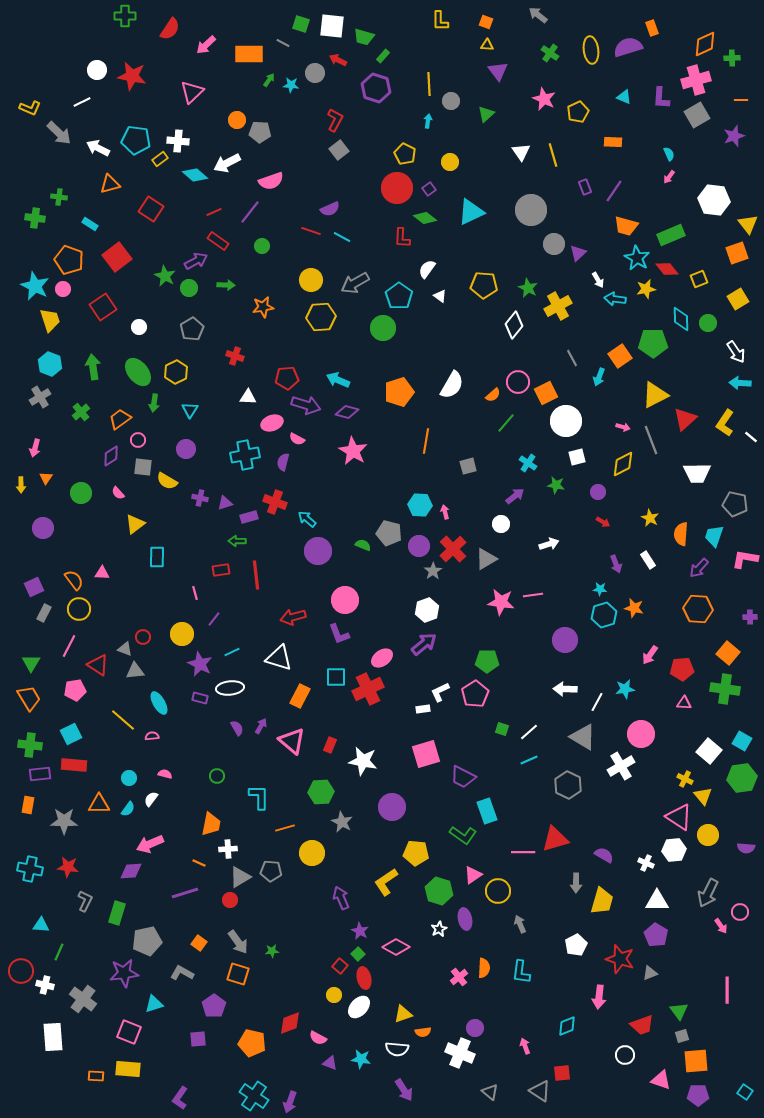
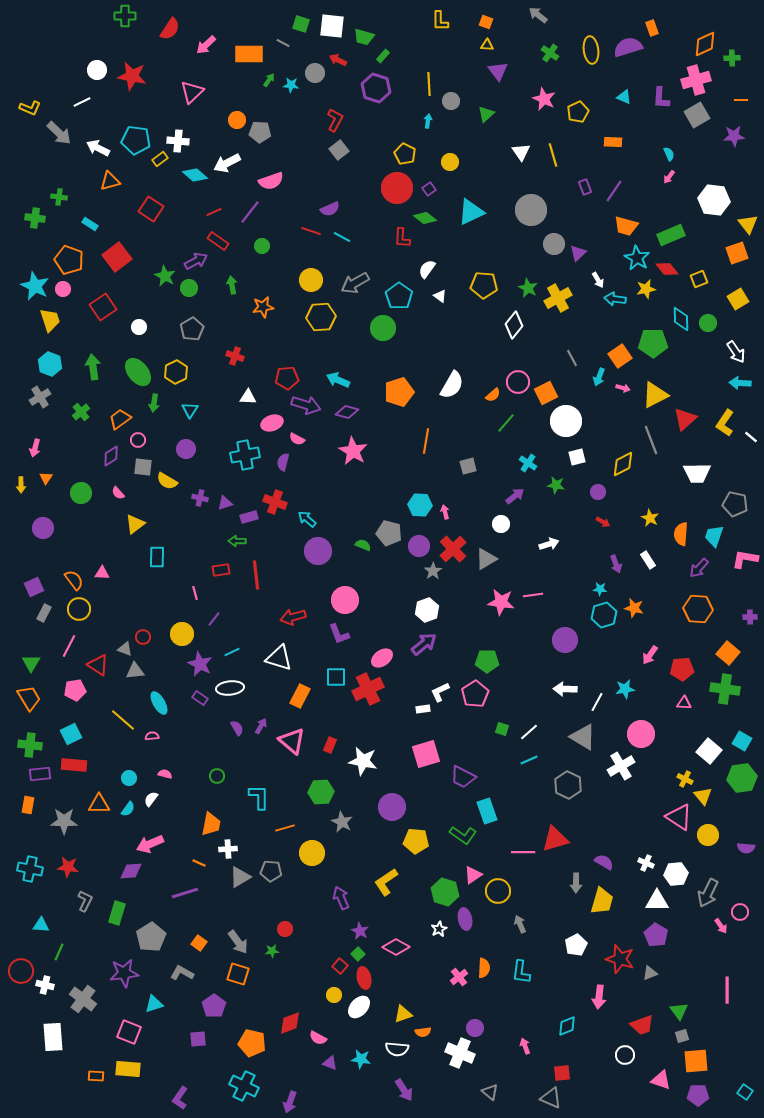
purple star at (734, 136): rotated 15 degrees clockwise
orange triangle at (110, 184): moved 3 px up
green arrow at (226, 285): moved 6 px right; rotated 102 degrees counterclockwise
yellow cross at (558, 306): moved 8 px up
pink arrow at (623, 427): moved 39 px up
purple rectangle at (200, 698): rotated 21 degrees clockwise
white hexagon at (674, 850): moved 2 px right, 24 px down
yellow pentagon at (416, 853): moved 12 px up
purple semicircle at (604, 855): moved 7 px down
green hexagon at (439, 891): moved 6 px right, 1 px down
red circle at (230, 900): moved 55 px right, 29 px down
gray pentagon at (147, 941): moved 4 px right, 4 px up; rotated 20 degrees counterclockwise
gray triangle at (540, 1091): moved 11 px right, 7 px down; rotated 10 degrees counterclockwise
cyan cross at (254, 1096): moved 10 px left, 10 px up; rotated 8 degrees counterclockwise
